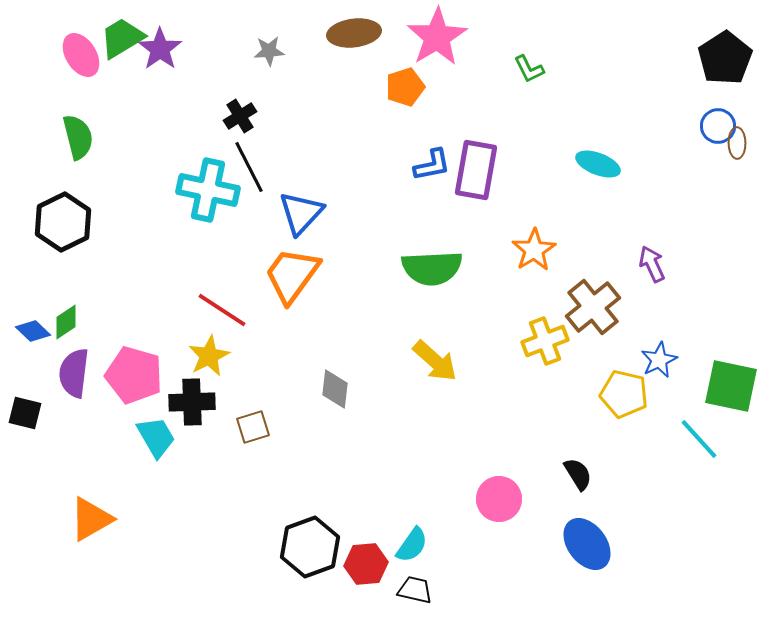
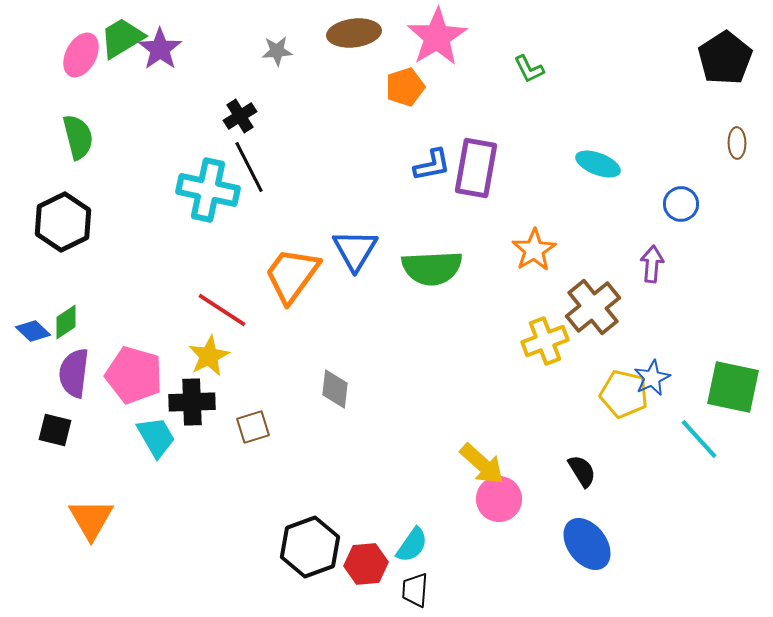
gray star at (269, 51): moved 8 px right
pink ellipse at (81, 55): rotated 60 degrees clockwise
blue circle at (718, 126): moved 37 px left, 78 px down
purple rectangle at (476, 170): moved 2 px up
blue triangle at (301, 213): moved 54 px right, 37 px down; rotated 12 degrees counterclockwise
purple arrow at (652, 264): rotated 30 degrees clockwise
blue star at (659, 360): moved 7 px left, 18 px down
yellow arrow at (435, 361): moved 47 px right, 103 px down
green square at (731, 386): moved 2 px right, 1 px down
black square at (25, 413): moved 30 px right, 17 px down
black semicircle at (578, 474): moved 4 px right, 3 px up
orange triangle at (91, 519): rotated 30 degrees counterclockwise
black trapezoid at (415, 590): rotated 99 degrees counterclockwise
